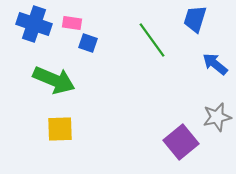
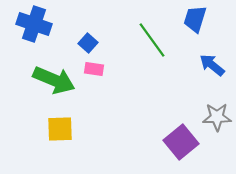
pink rectangle: moved 22 px right, 46 px down
blue square: rotated 24 degrees clockwise
blue arrow: moved 3 px left, 1 px down
gray star: rotated 12 degrees clockwise
